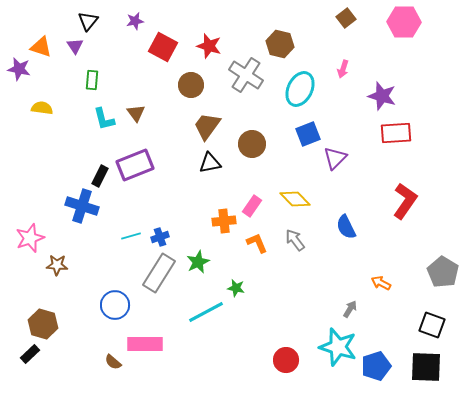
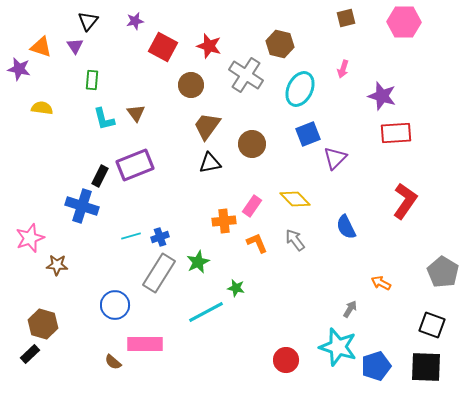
brown square at (346, 18): rotated 24 degrees clockwise
